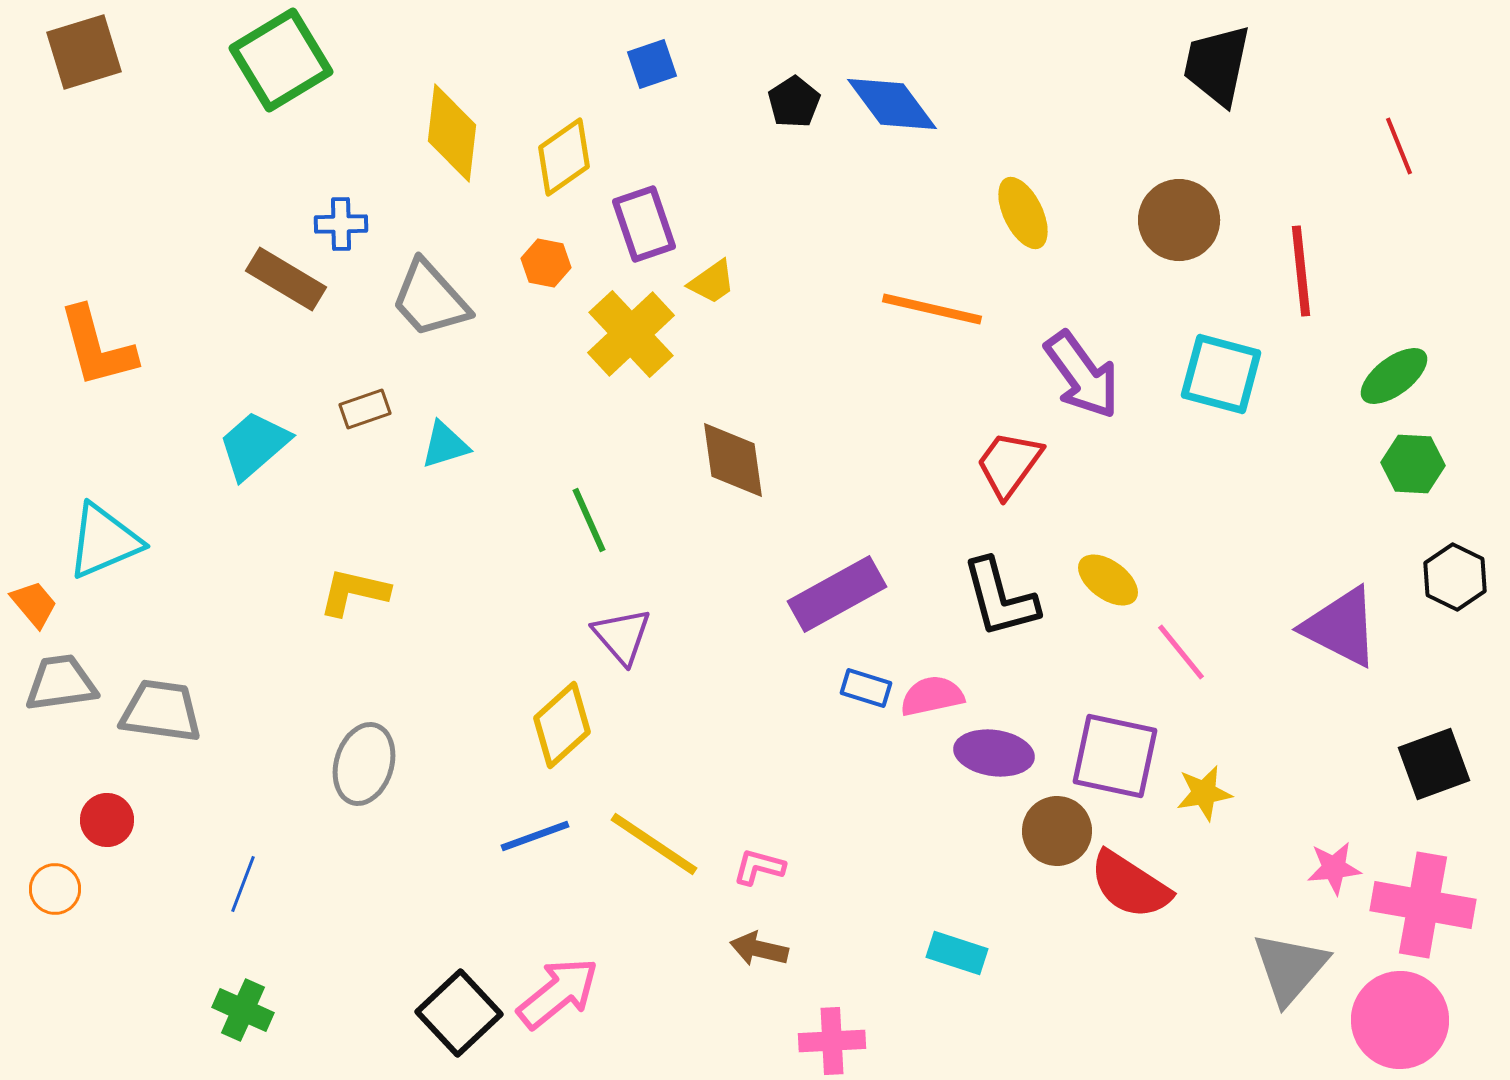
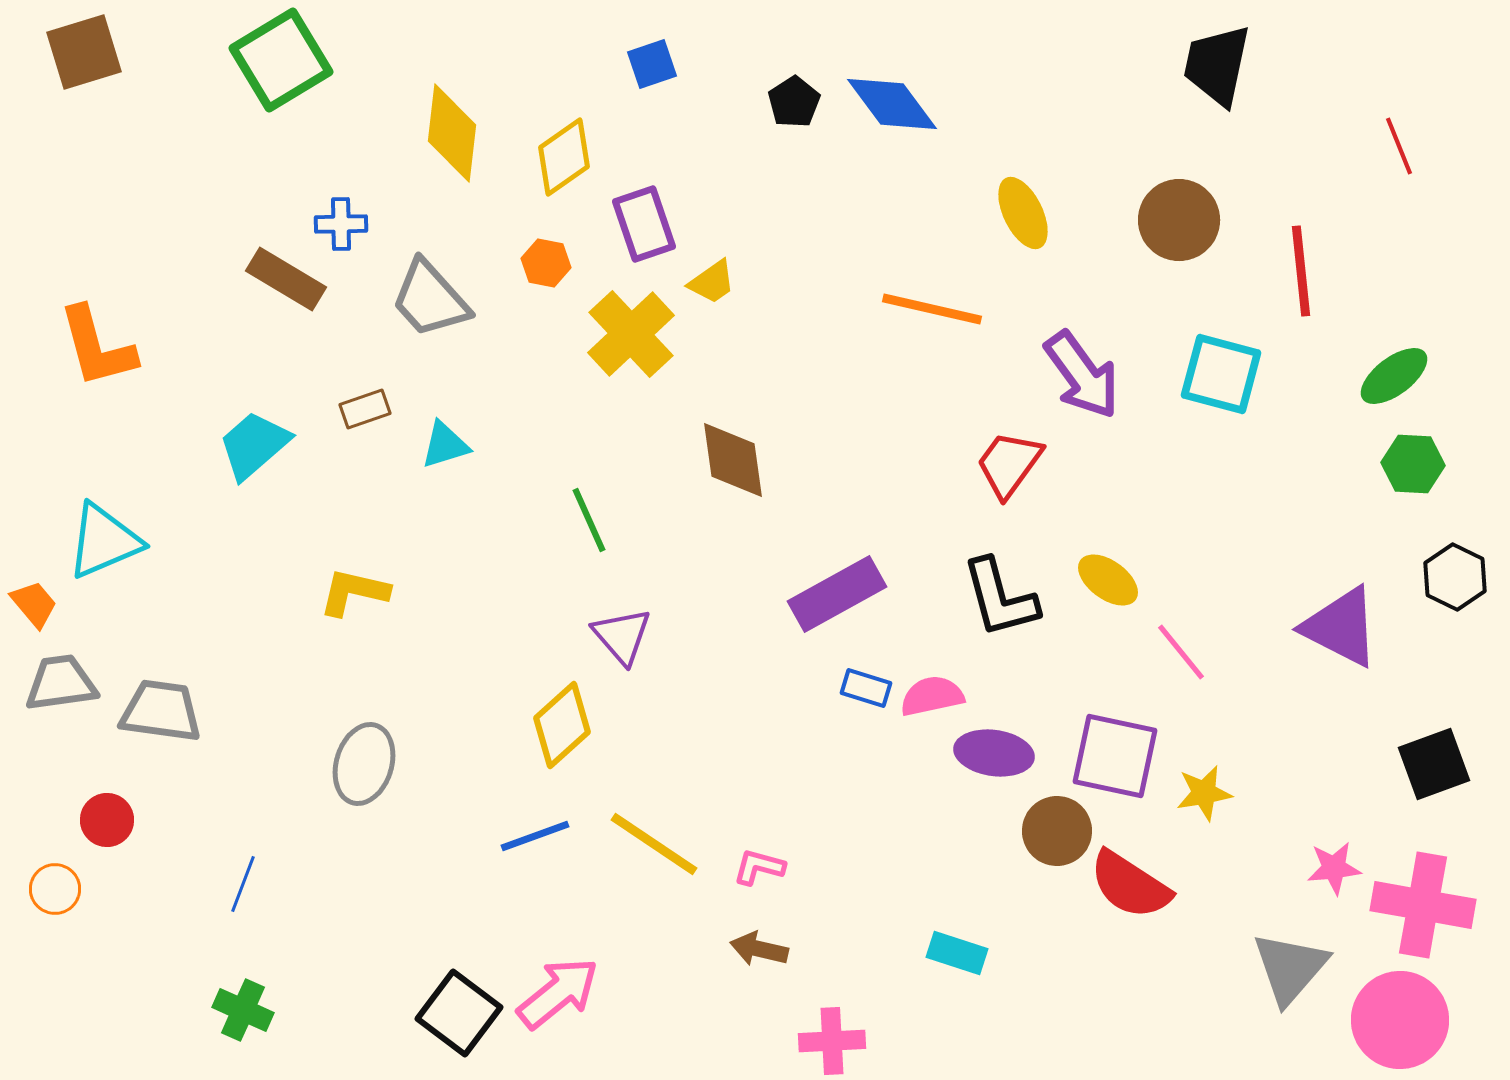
black square at (459, 1013): rotated 10 degrees counterclockwise
